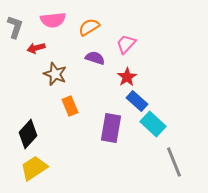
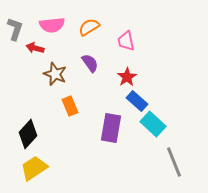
pink semicircle: moved 1 px left, 5 px down
gray L-shape: moved 2 px down
pink trapezoid: moved 3 px up; rotated 55 degrees counterclockwise
red arrow: moved 1 px left; rotated 30 degrees clockwise
purple semicircle: moved 5 px left, 5 px down; rotated 36 degrees clockwise
